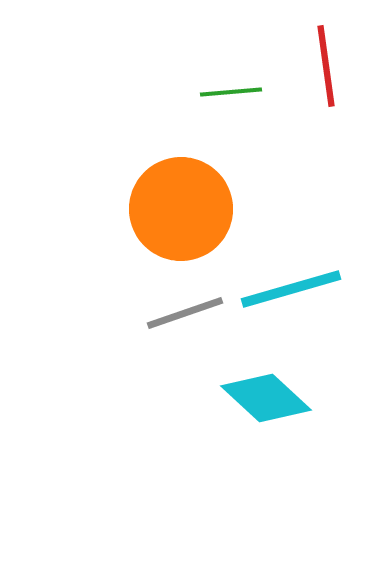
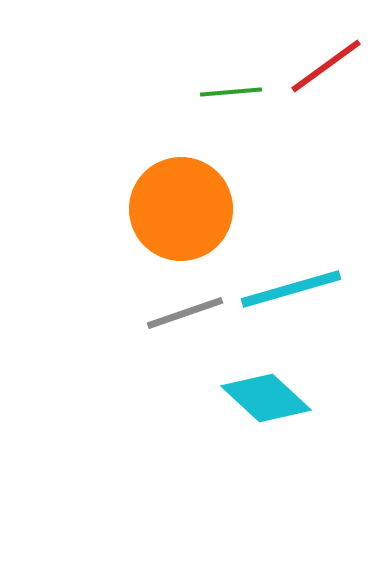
red line: rotated 62 degrees clockwise
